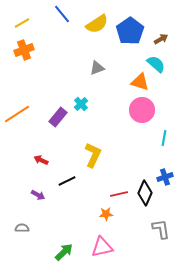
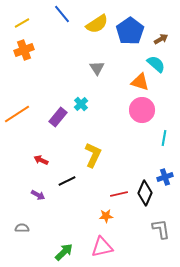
gray triangle: rotated 42 degrees counterclockwise
orange star: moved 2 px down
